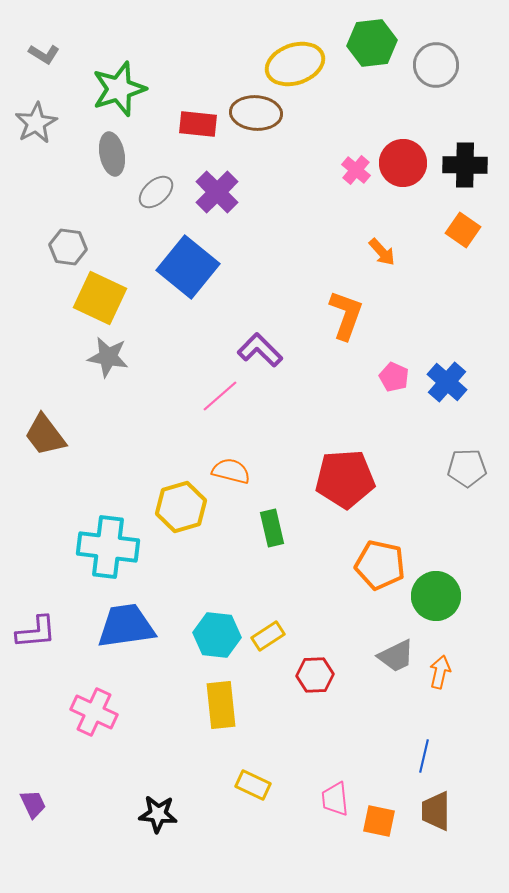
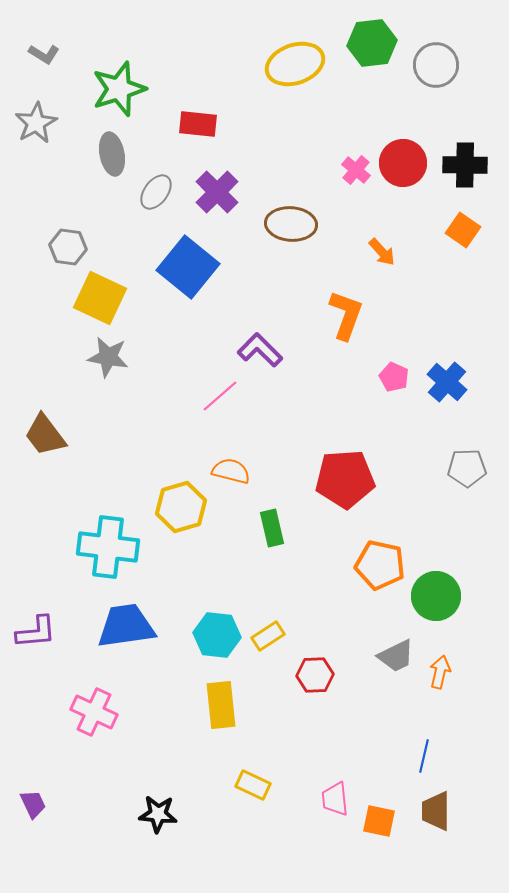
brown ellipse at (256, 113): moved 35 px right, 111 px down
gray ellipse at (156, 192): rotated 12 degrees counterclockwise
